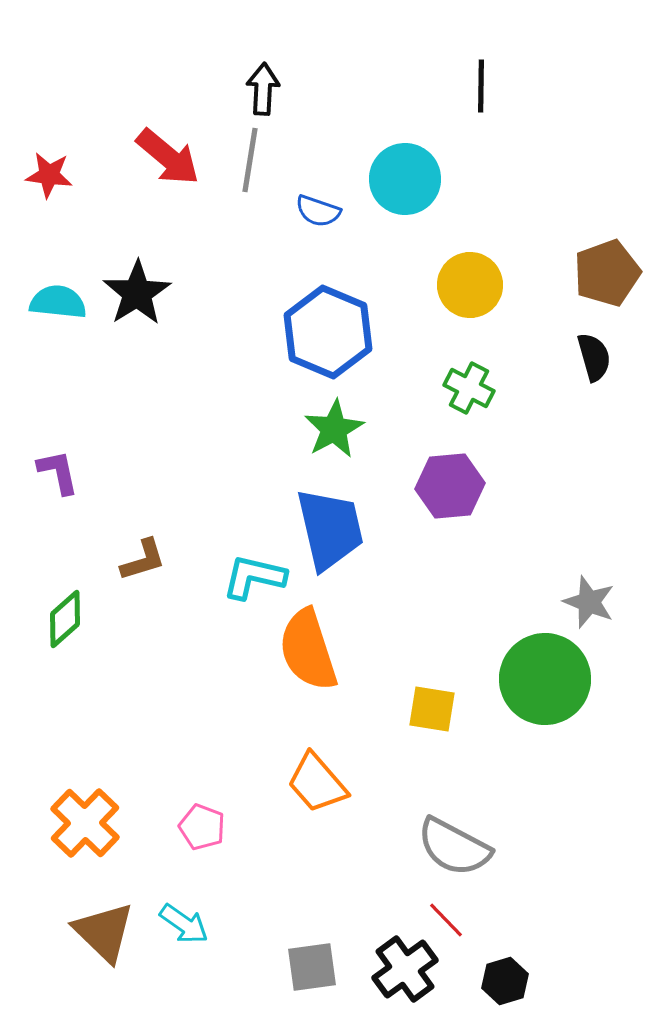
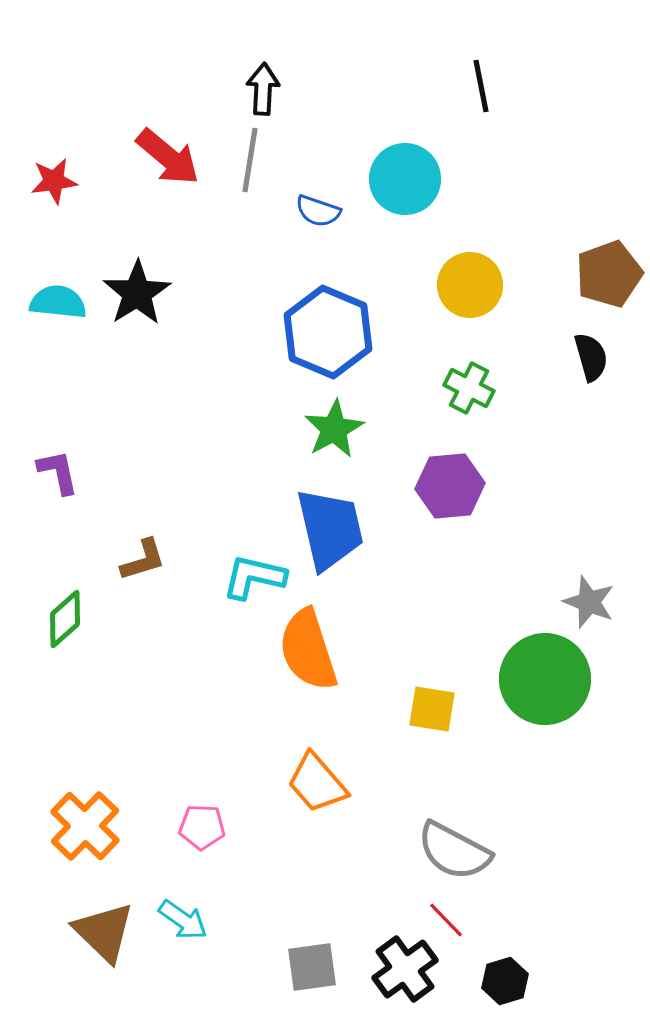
black line: rotated 12 degrees counterclockwise
red star: moved 5 px right, 6 px down; rotated 15 degrees counterclockwise
brown pentagon: moved 2 px right, 1 px down
black semicircle: moved 3 px left
orange cross: moved 3 px down
pink pentagon: rotated 18 degrees counterclockwise
gray semicircle: moved 4 px down
cyan arrow: moved 1 px left, 4 px up
